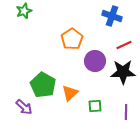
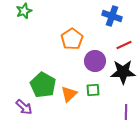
orange triangle: moved 1 px left, 1 px down
green square: moved 2 px left, 16 px up
